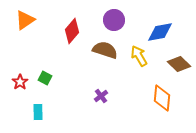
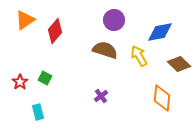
red diamond: moved 17 px left
cyan rectangle: rotated 14 degrees counterclockwise
